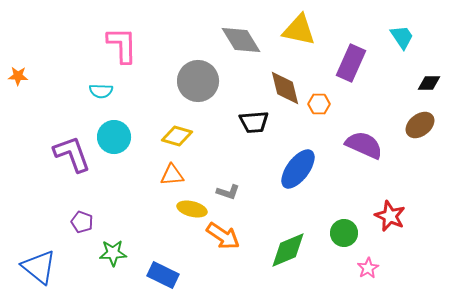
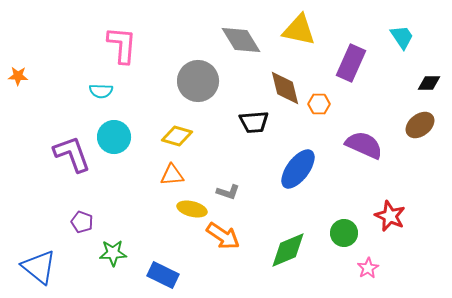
pink L-shape: rotated 6 degrees clockwise
